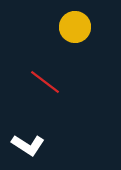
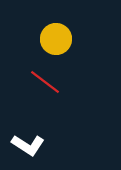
yellow circle: moved 19 px left, 12 px down
